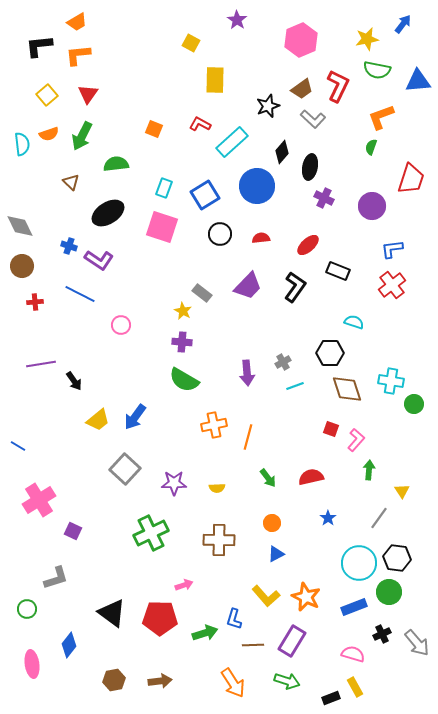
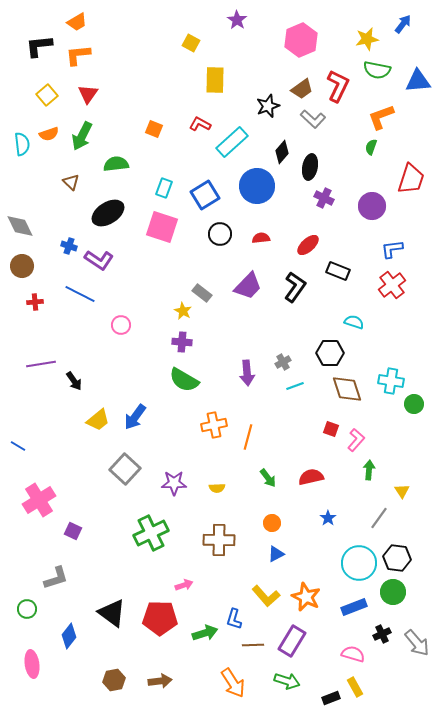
green circle at (389, 592): moved 4 px right
blue diamond at (69, 645): moved 9 px up
